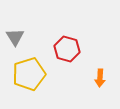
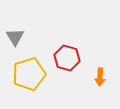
red hexagon: moved 9 px down
orange arrow: moved 1 px up
